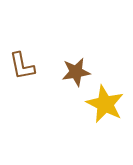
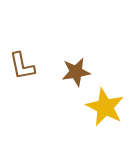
yellow star: moved 3 px down
